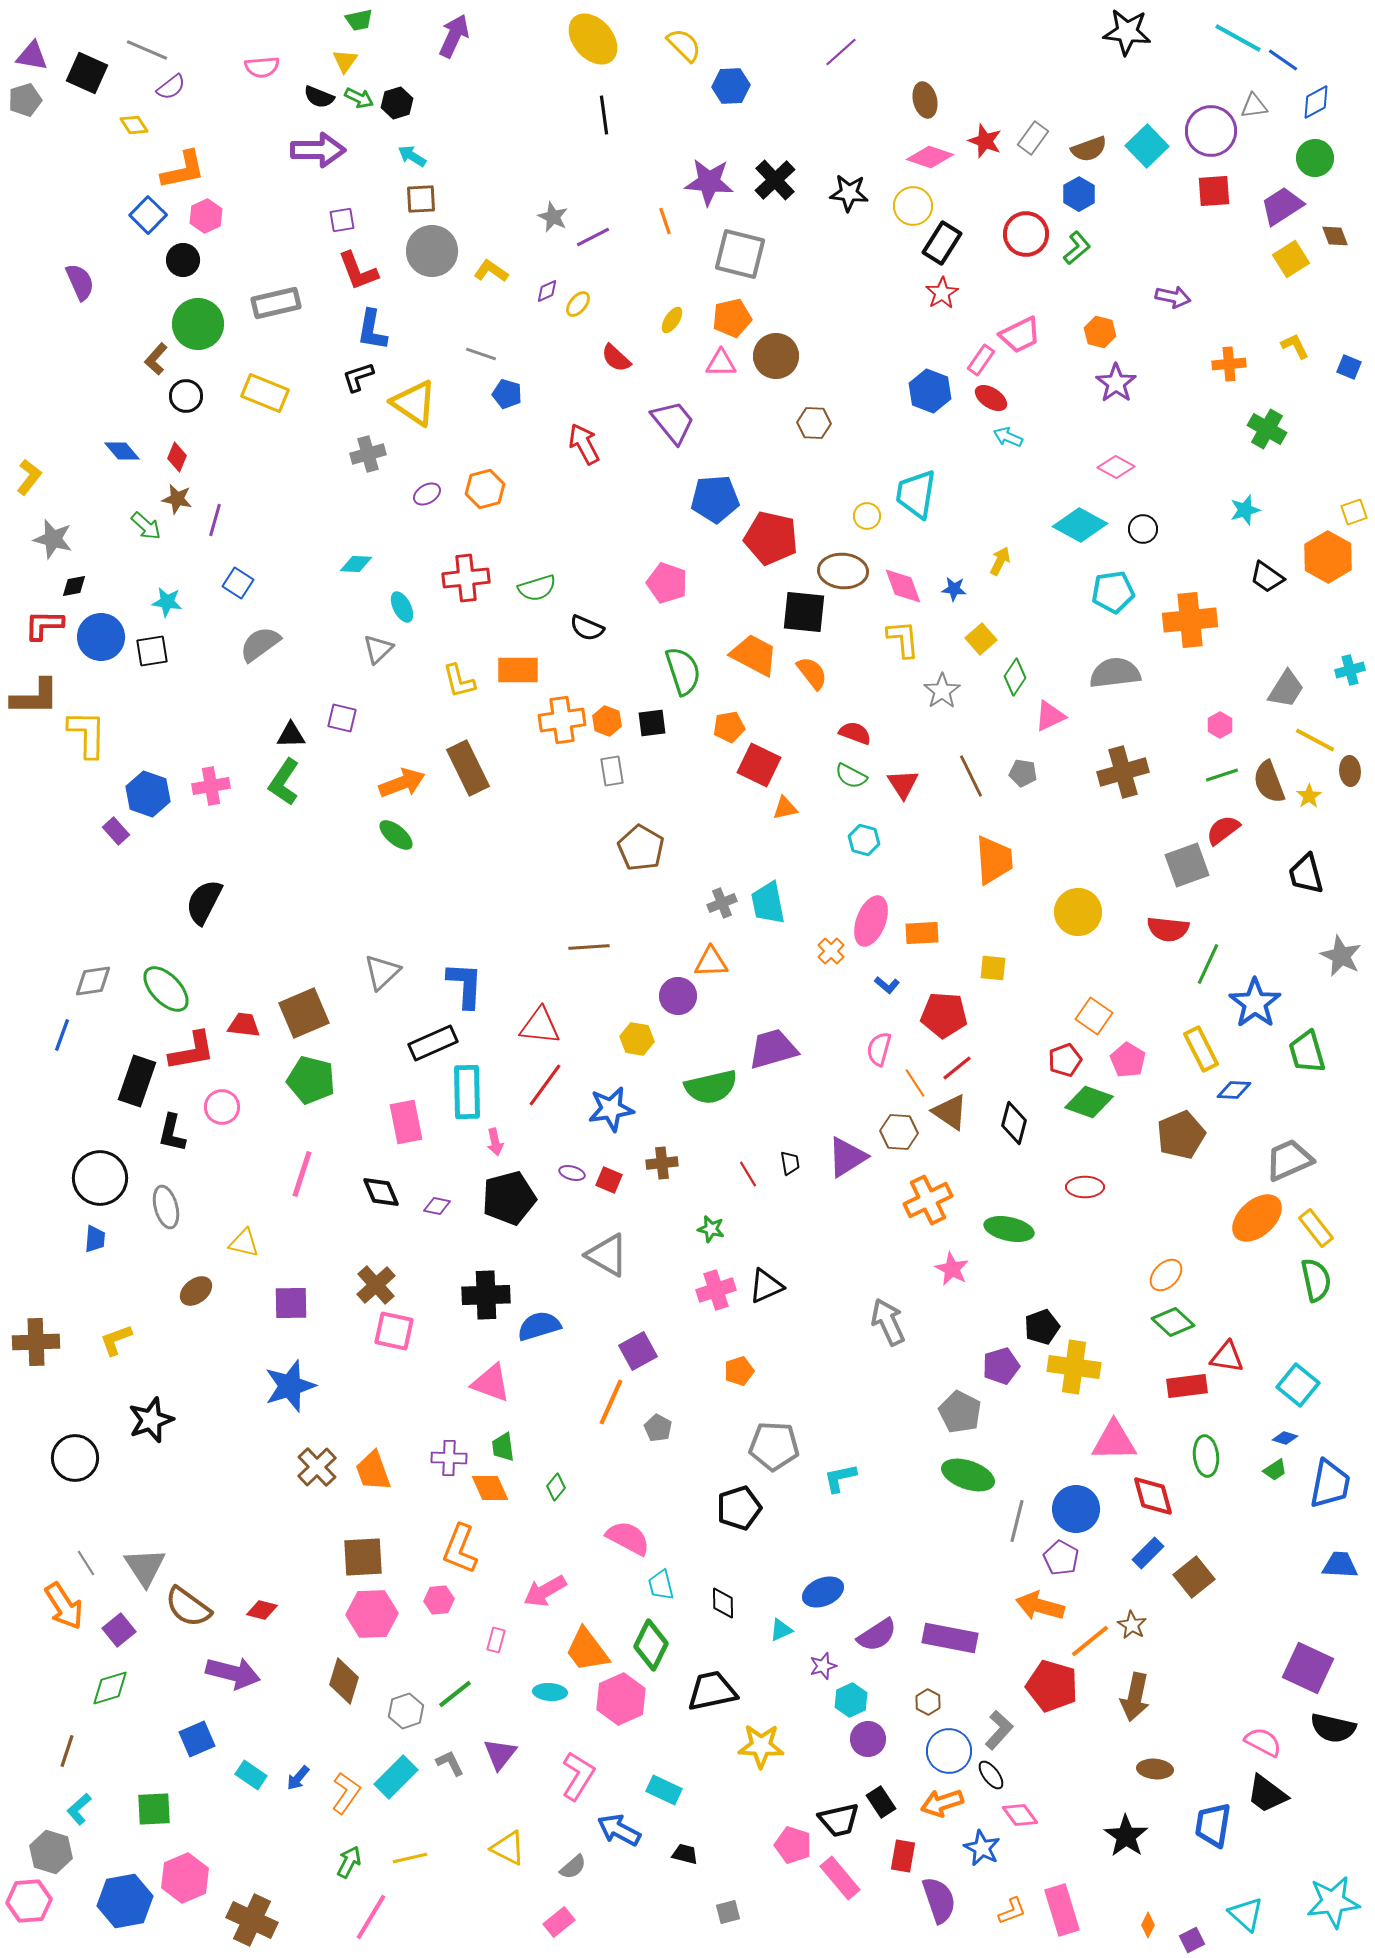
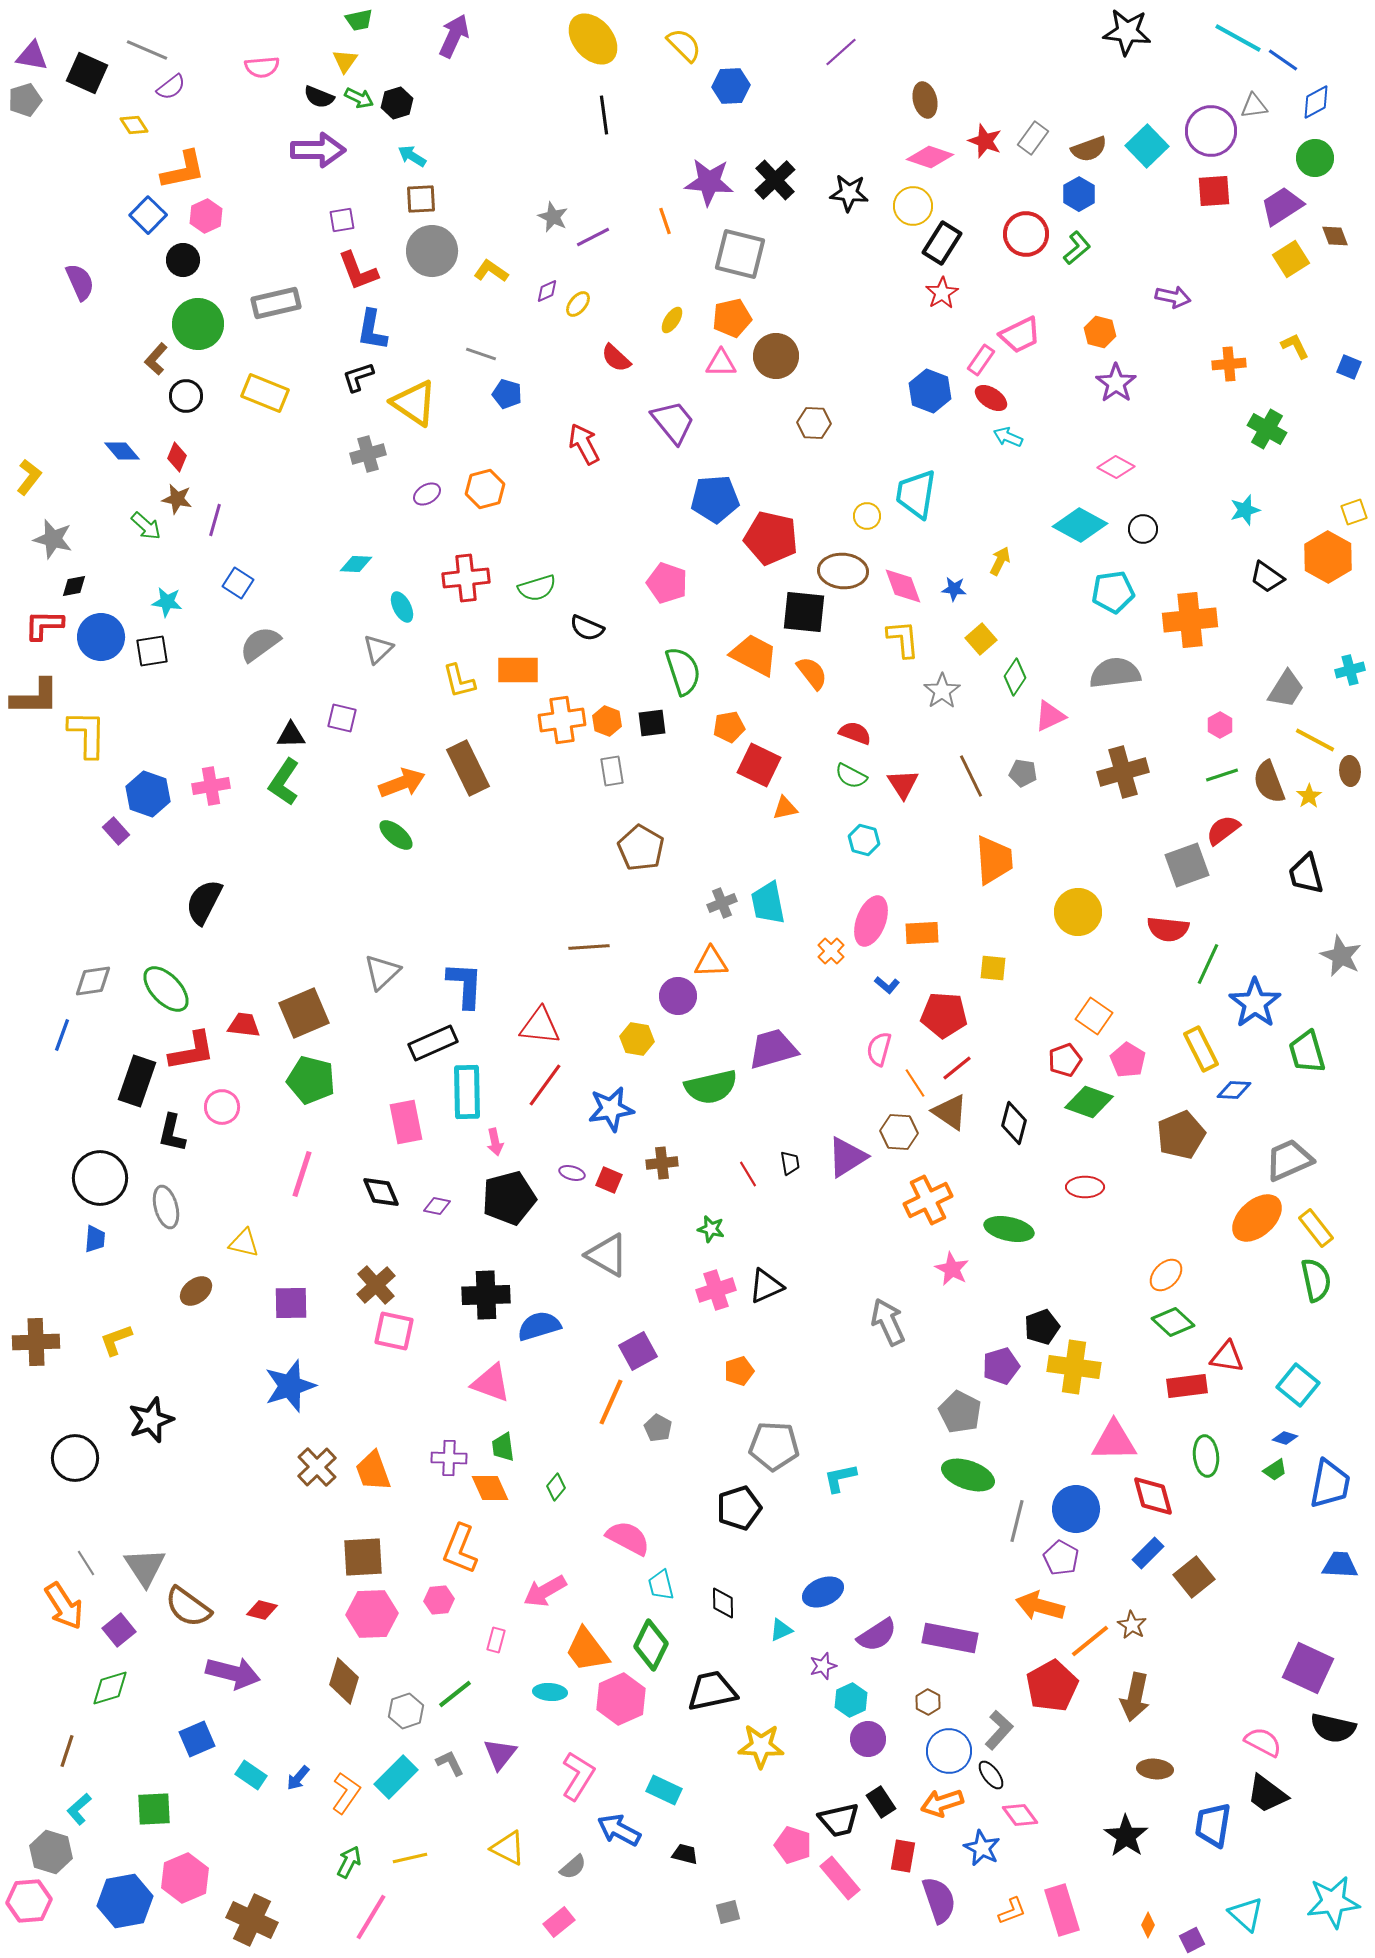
red pentagon at (1052, 1686): rotated 27 degrees clockwise
